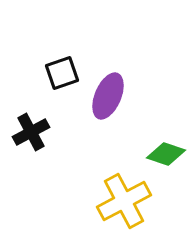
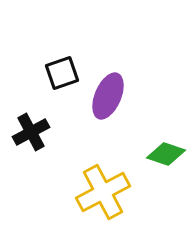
yellow cross: moved 21 px left, 9 px up
